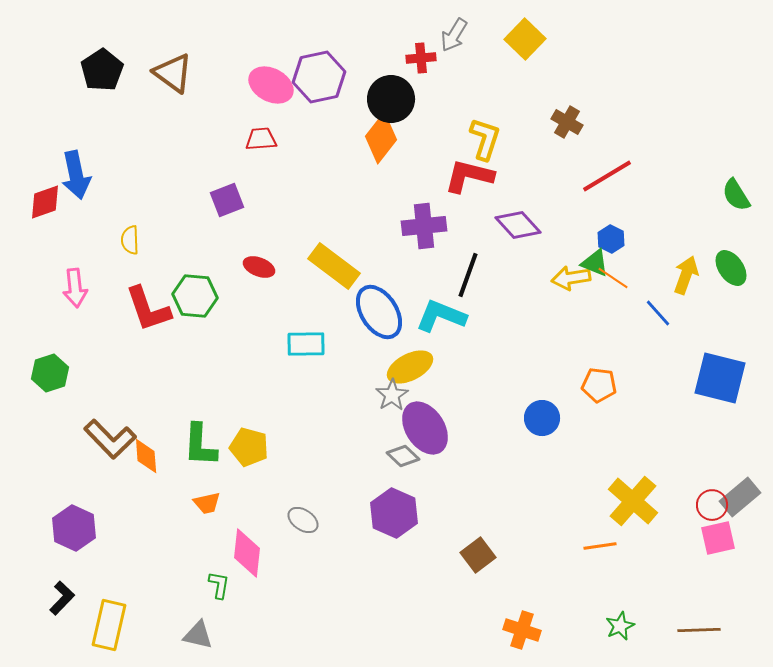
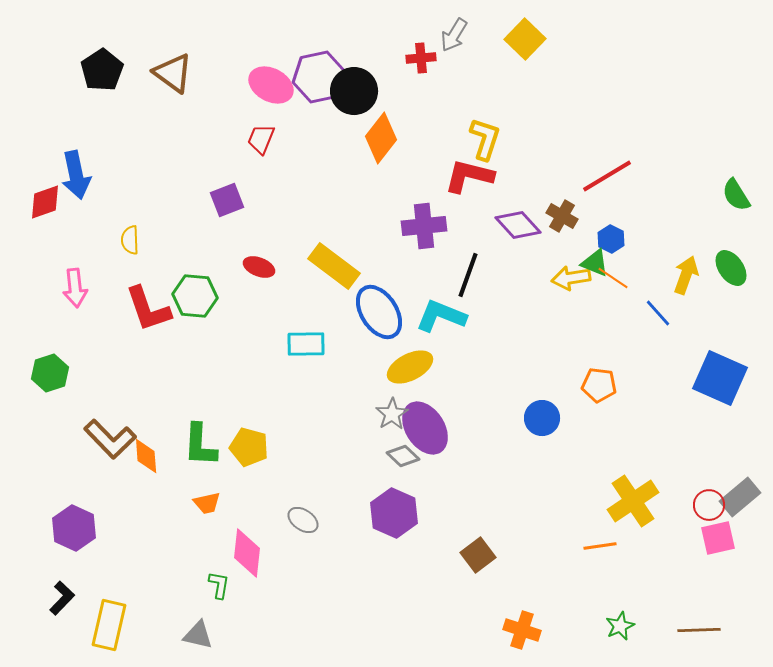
black circle at (391, 99): moved 37 px left, 8 px up
brown cross at (567, 122): moved 5 px left, 94 px down
red trapezoid at (261, 139): rotated 64 degrees counterclockwise
blue square at (720, 378): rotated 10 degrees clockwise
gray star at (392, 395): moved 19 px down
yellow cross at (633, 501): rotated 15 degrees clockwise
red circle at (712, 505): moved 3 px left
